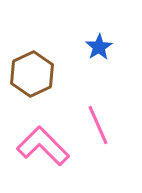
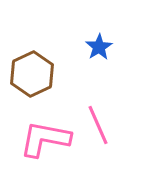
pink L-shape: moved 2 px right, 7 px up; rotated 34 degrees counterclockwise
